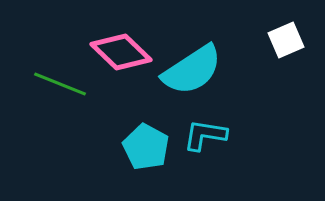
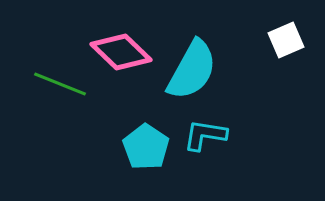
cyan semicircle: rotated 28 degrees counterclockwise
cyan pentagon: rotated 6 degrees clockwise
